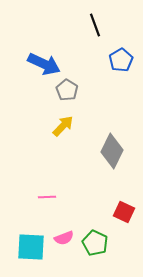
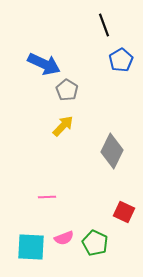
black line: moved 9 px right
